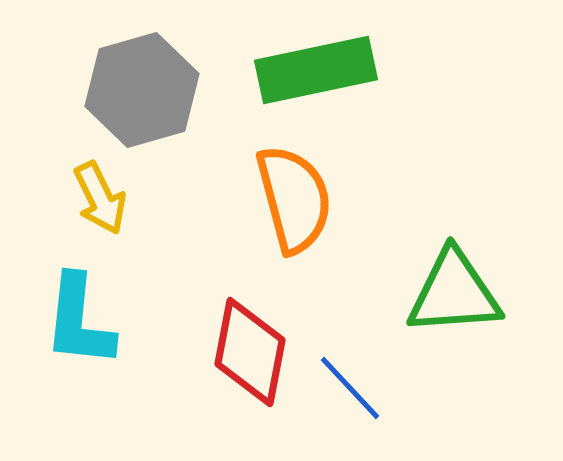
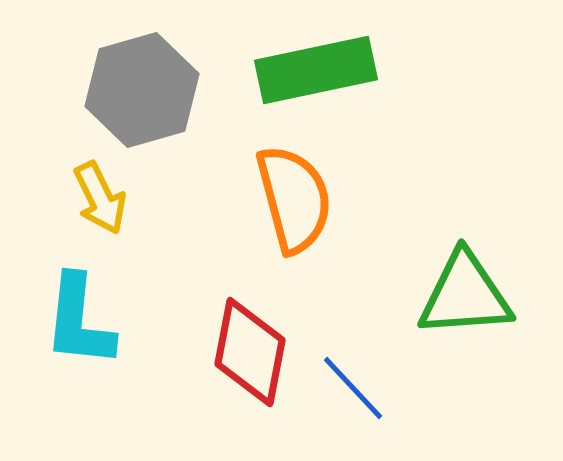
green triangle: moved 11 px right, 2 px down
blue line: moved 3 px right
